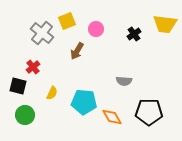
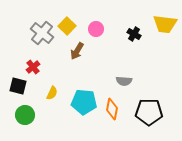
yellow square: moved 5 px down; rotated 24 degrees counterclockwise
black cross: rotated 24 degrees counterclockwise
orange diamond: moved 8 px up; rotated 40 degrees clockwise
